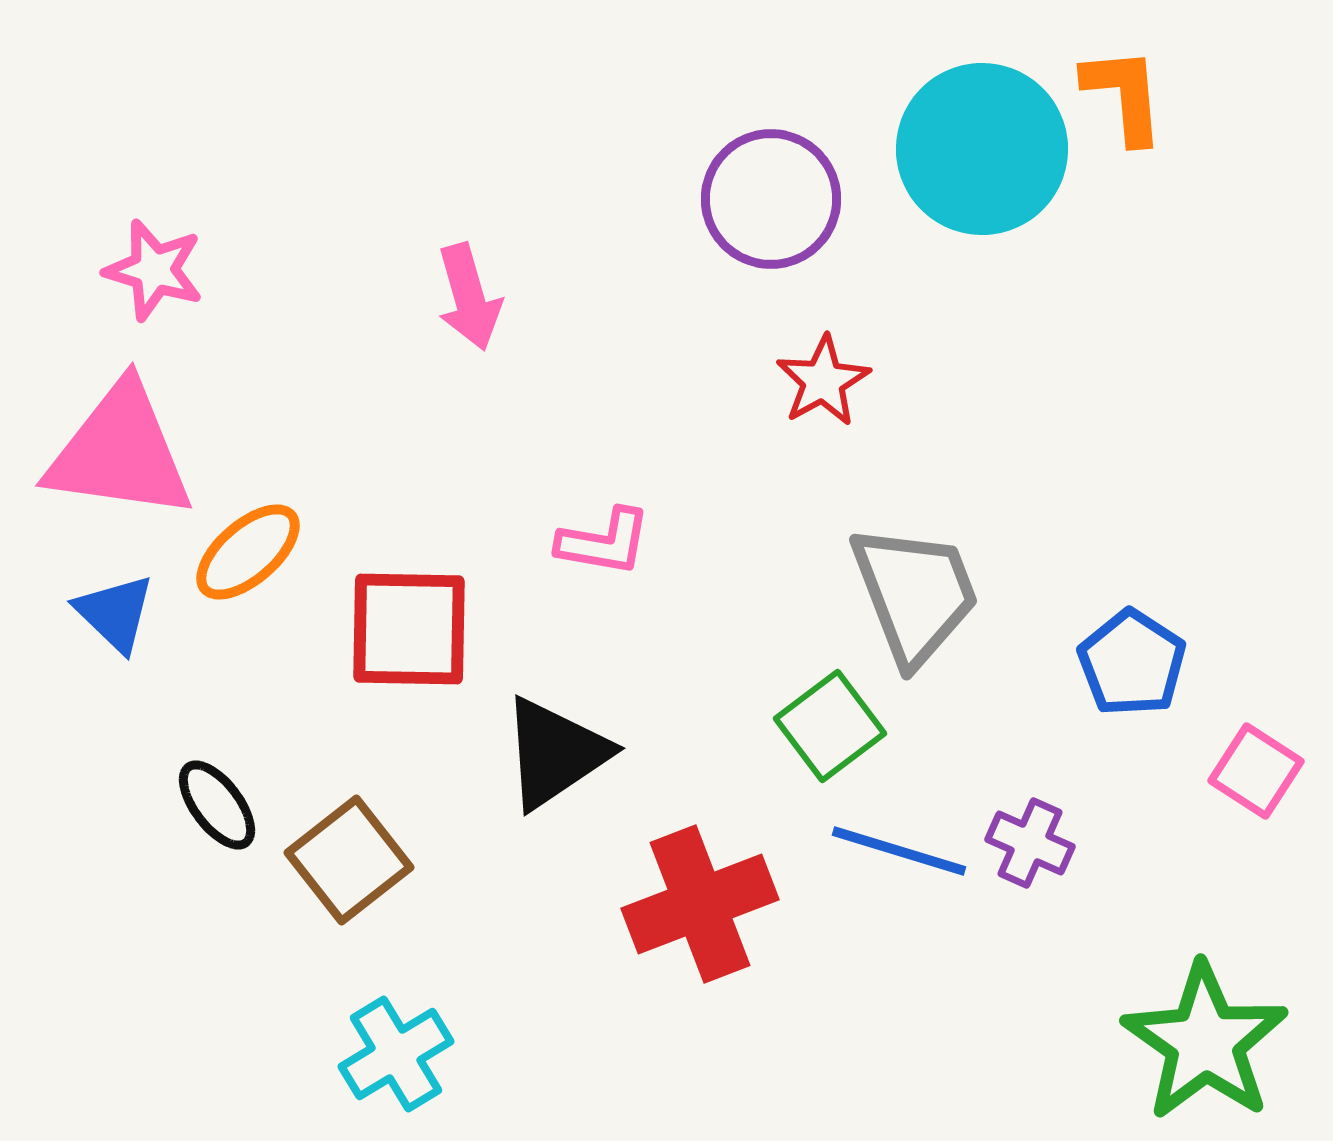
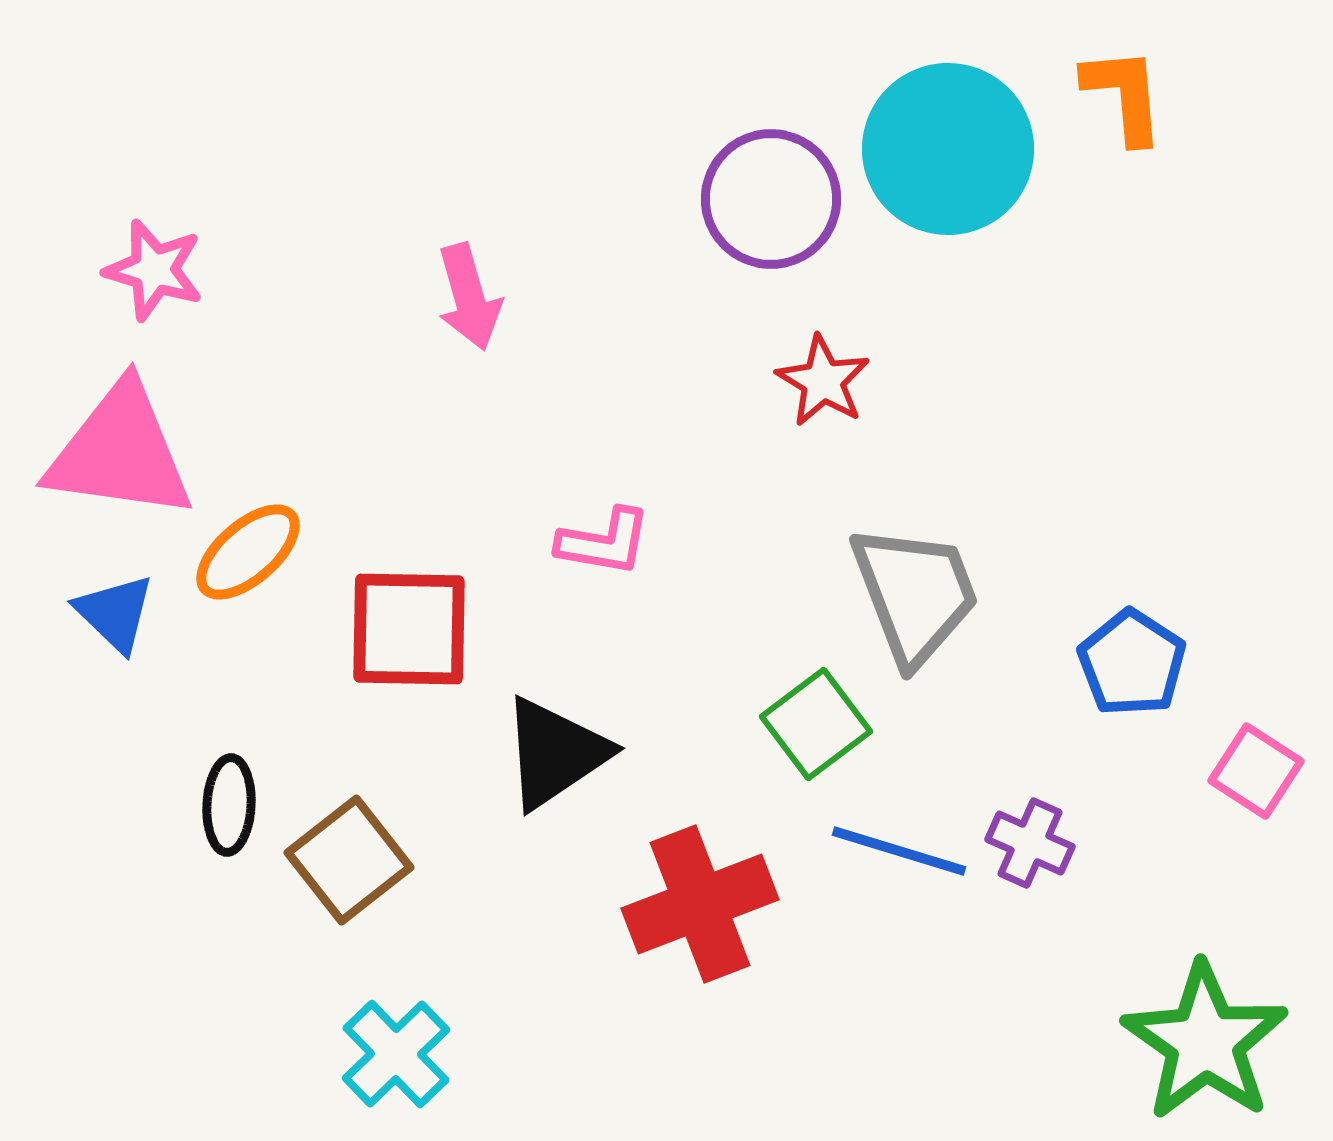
cyan circle: moved 34 px left
red star: rotated 12 degrees counterclockwise
green square: moved 14 px left, 2 px up
black ellipse: moved 12 px right; rotated 40 degrees clockwise
cyan cross: rotated 13 degrees counterclockwise
